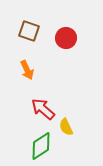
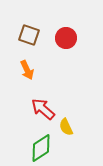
brown square: moved 4 px down
green diamond: moved 2 px down
